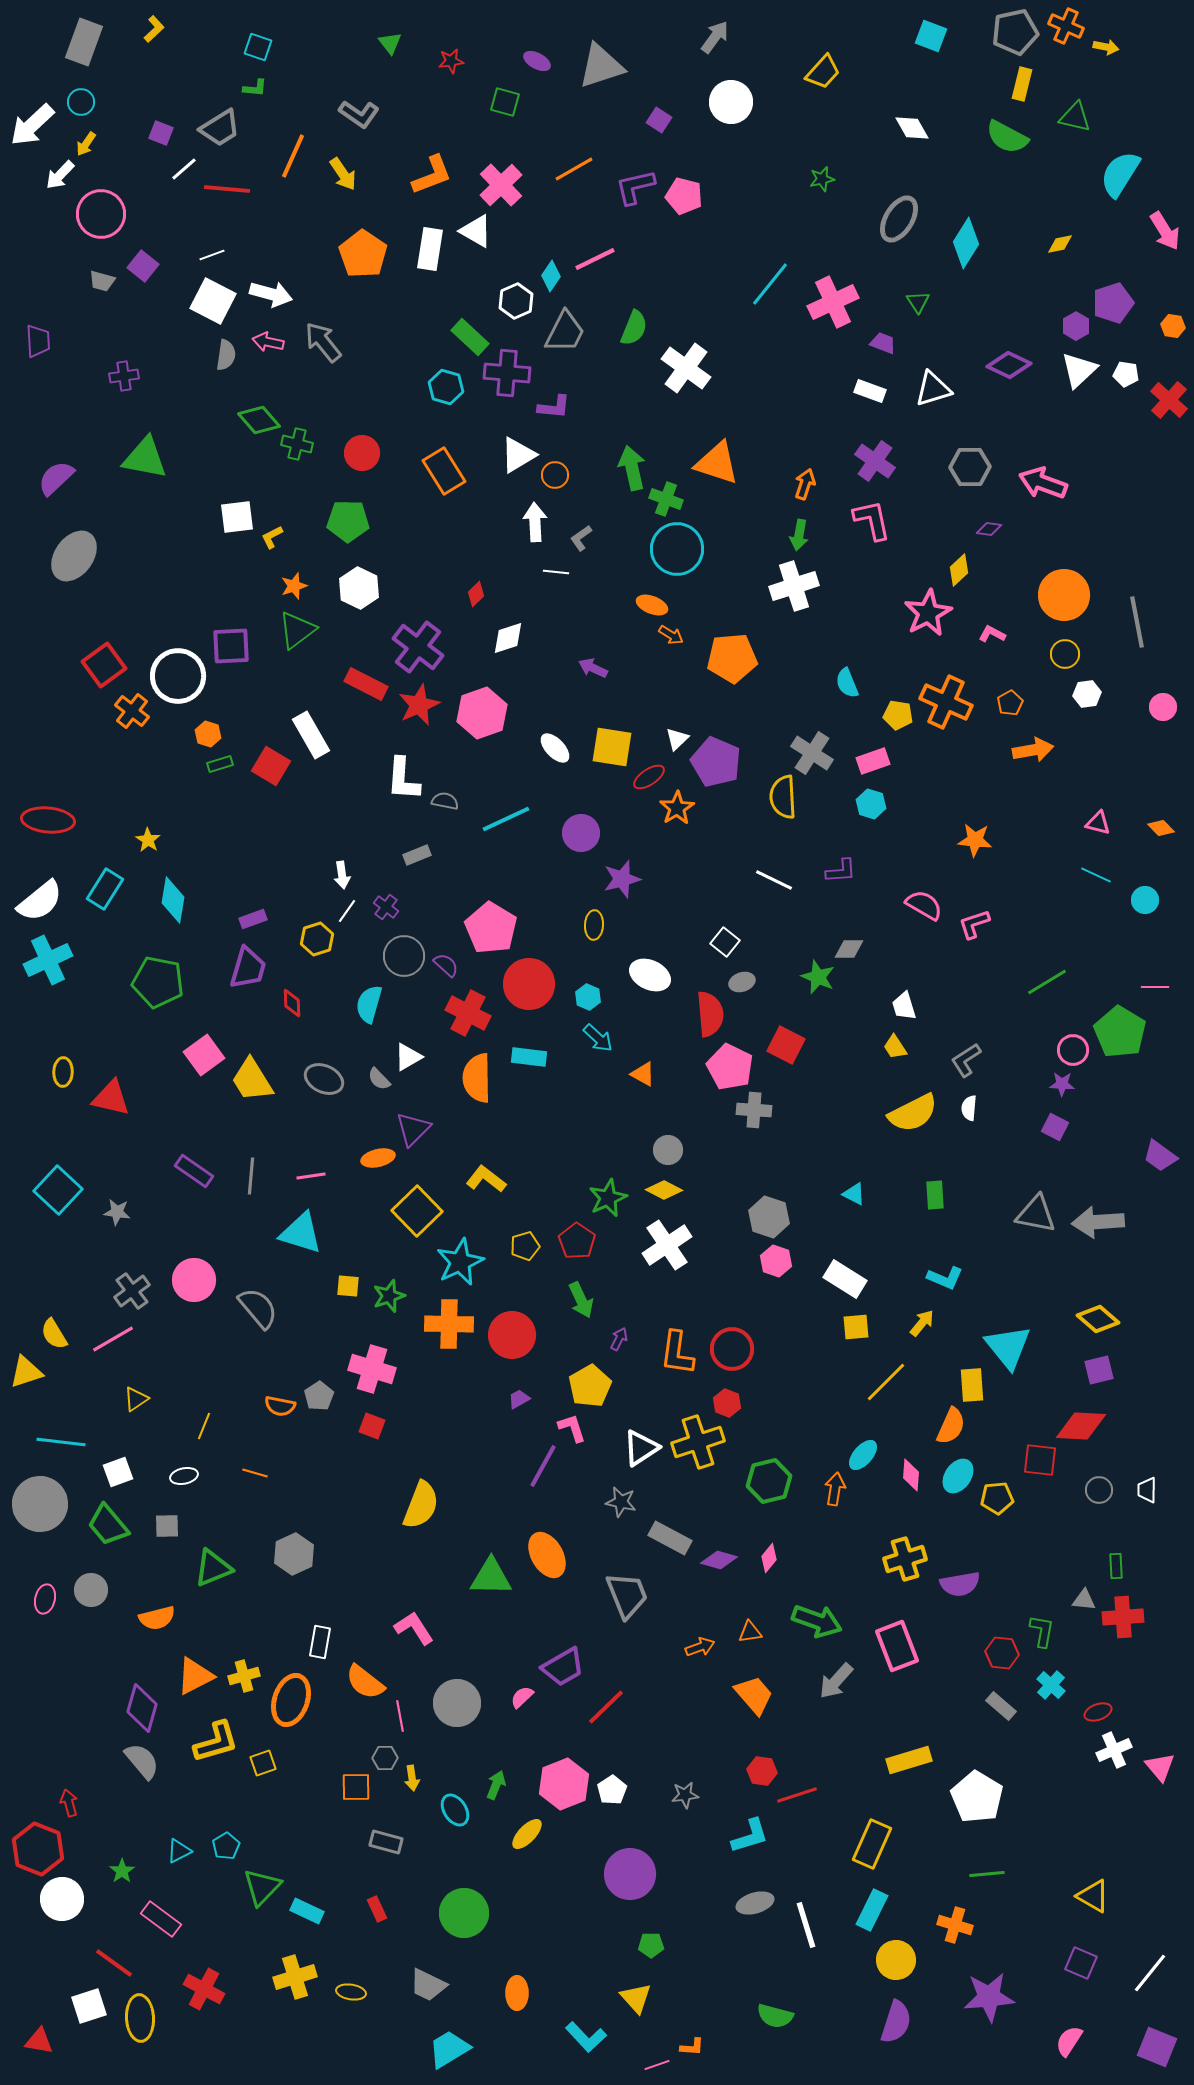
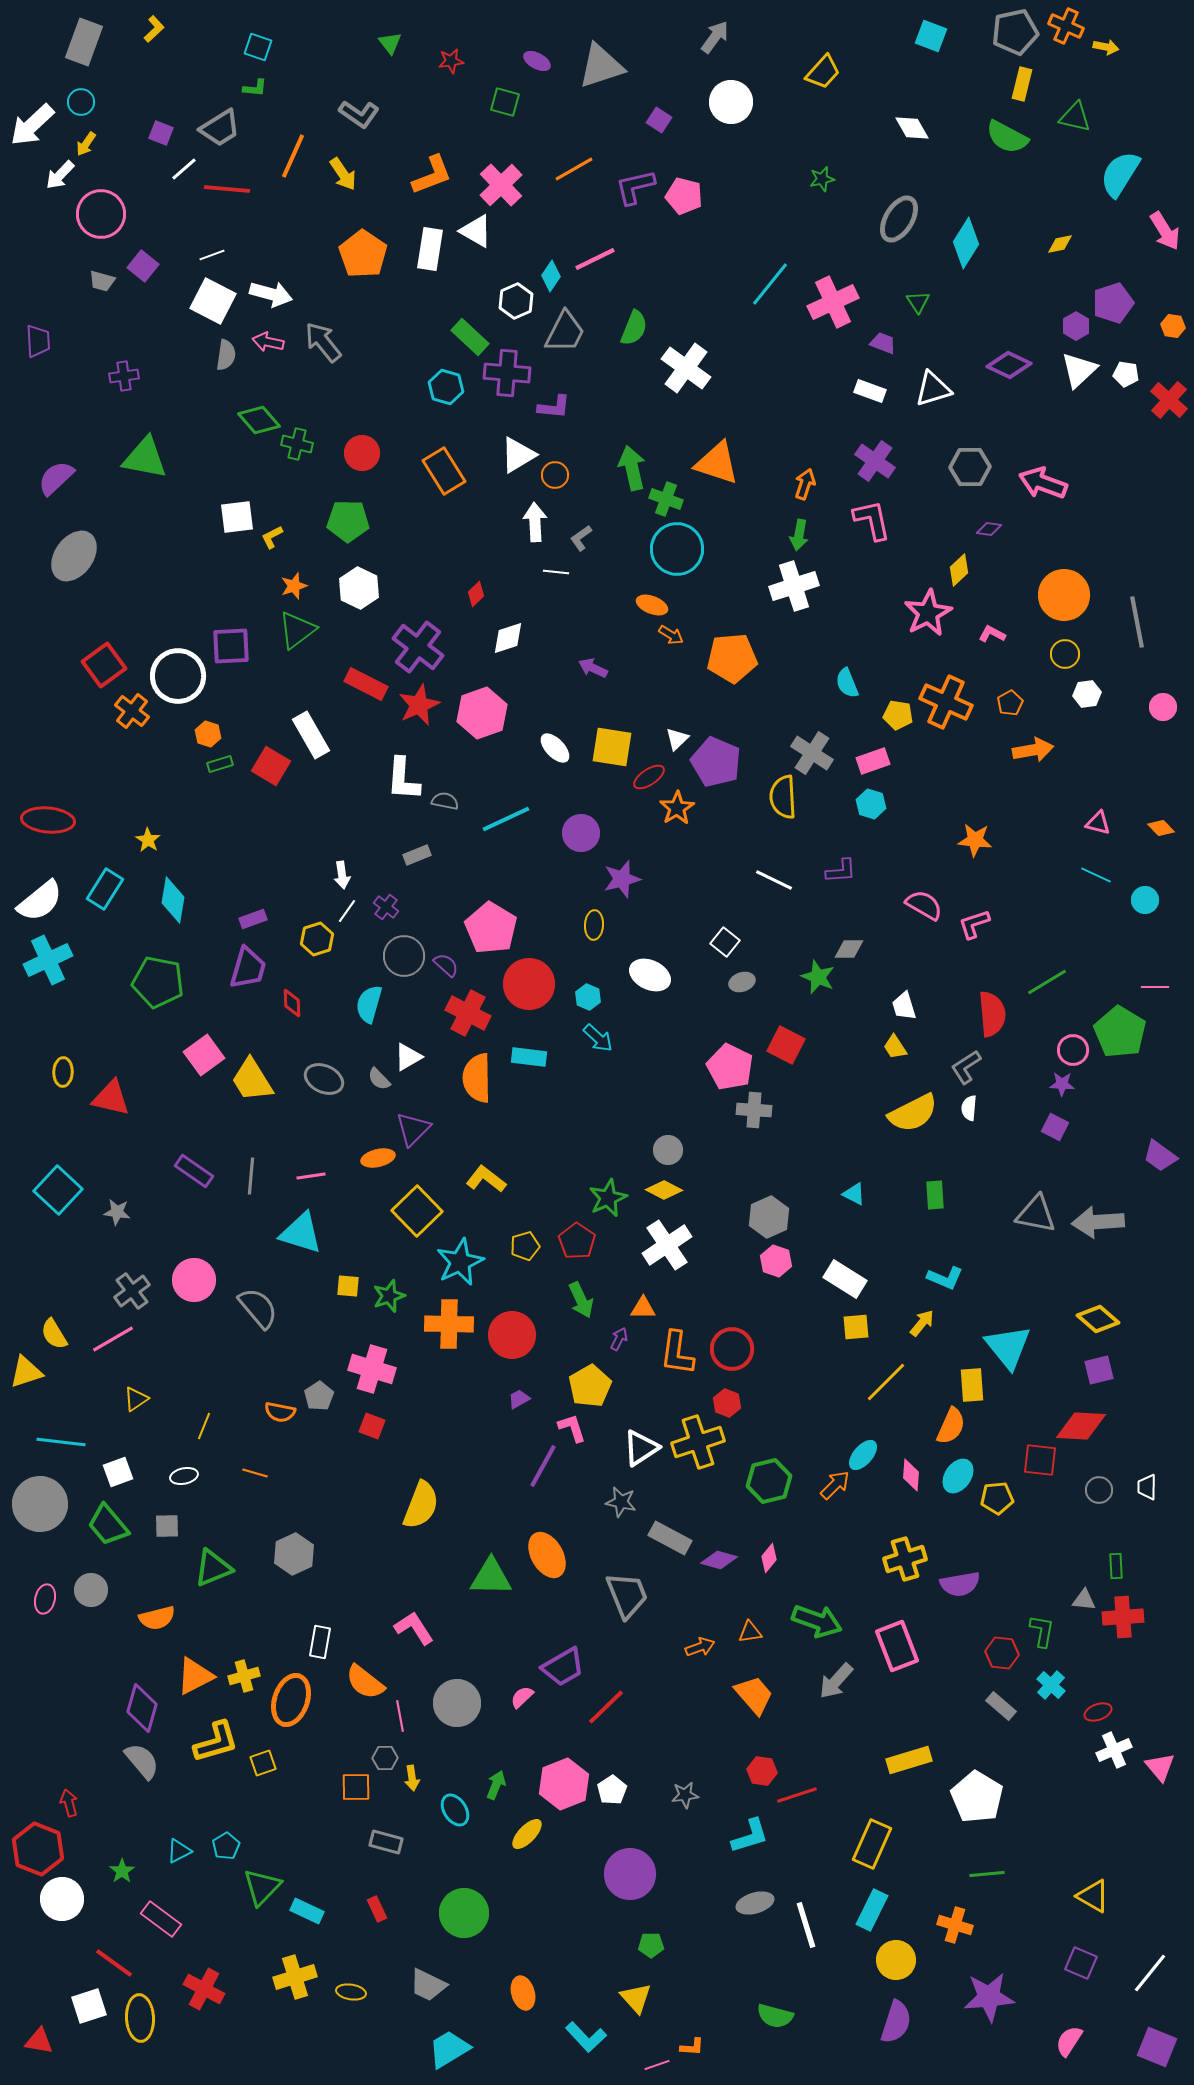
red semicircle at (710, 1014): moved 282 px right
gray L-shape at (966, 1060): moved 7 px down
orange triangle at (643, 1074): moved 234 px down; rotated 28 degrees counterclockwise
gray hexagon at (769, 1217): rotated 18 degrees clockwise
orange semicircle at (280, 1406): moved 6 px down
orange arrow at (835, 1489): moved 4 px up; rotated 36 degrees clockwise
white trapezoid at (1147, 1490): moved 3 px up
orange ellipse at (517, 1993): moved 6 px right; rotated 16 degrees counterclockwise
